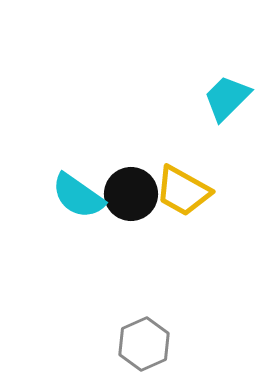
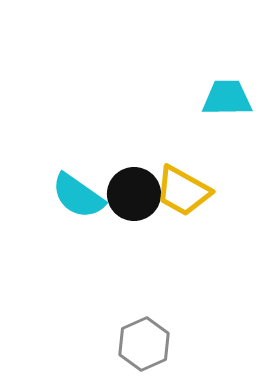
cyan trapezoid: rotated 44 degrees clockwise
black circle: moved 3 px right
